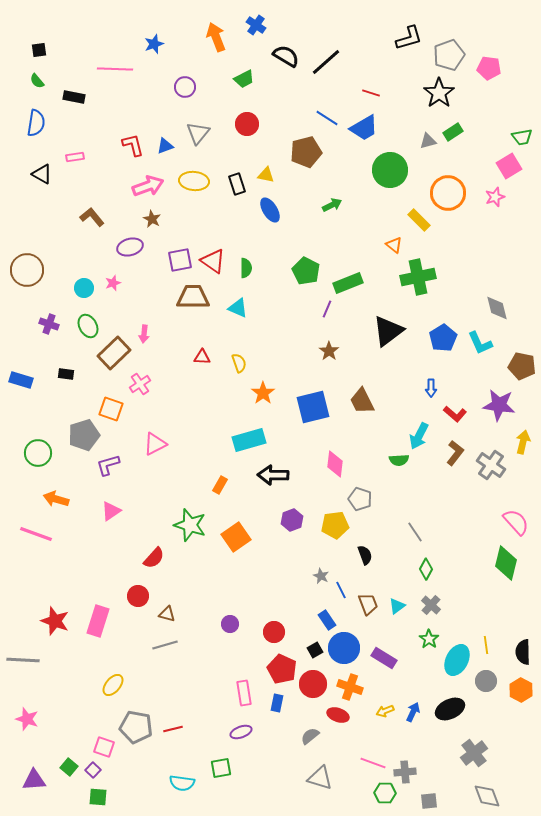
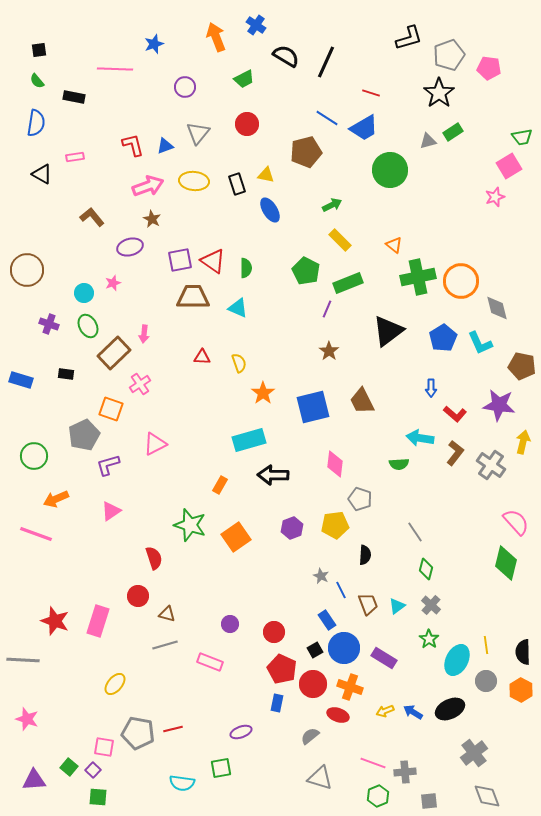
black line at (326, 62): rotated 24 degrees counterclockwise
orange circle at (448, 193): moved 13 px right, 88 px down
yellow rectangle at (419, 220): moved 79 px left, 20 px down
cyan circle at (84, 288): moved 5 px down
gray pentagon at (84, 435): rotated 8 degrees counterclockwise
cyan arrow at (419, 436): moved 1 px right, 2 px down; rotated 72 degrees clockwise
green circle at (38, 453): moved 4 px left, 3 px down
green semicircle at (399, 460): moved 4 px down
orange arrow at (56, 499): rotated 40 degrees counterclockwise
purple hexagon at (292, 520): moved 8 px down
black semicircle at (365, 555): rotated 24 degrees clockwise
red semicircle at (154, 558): rotated 60 degrees counterclockwise
green diamond at (426, 569): rotated 15 degrees counterclockwise
yellow ellipse at (113, 685): moved 2 px right, 1 px up
pink rectangle at (244, 693): moved 34 px left, 31 px up; rotated 60 degrees counterclockwise
blue arrow at (413, 712): rotated 84 degrees counterclockwise
gray pentagon at (136, 727): moved 2 px right, 6 px down
pink square at (104, 747): rotated 10 degrees counterclockwise
green hexagon at (385, 793): moved 7 px left, 3 px down; rotated 25 degrees counterclockwise
